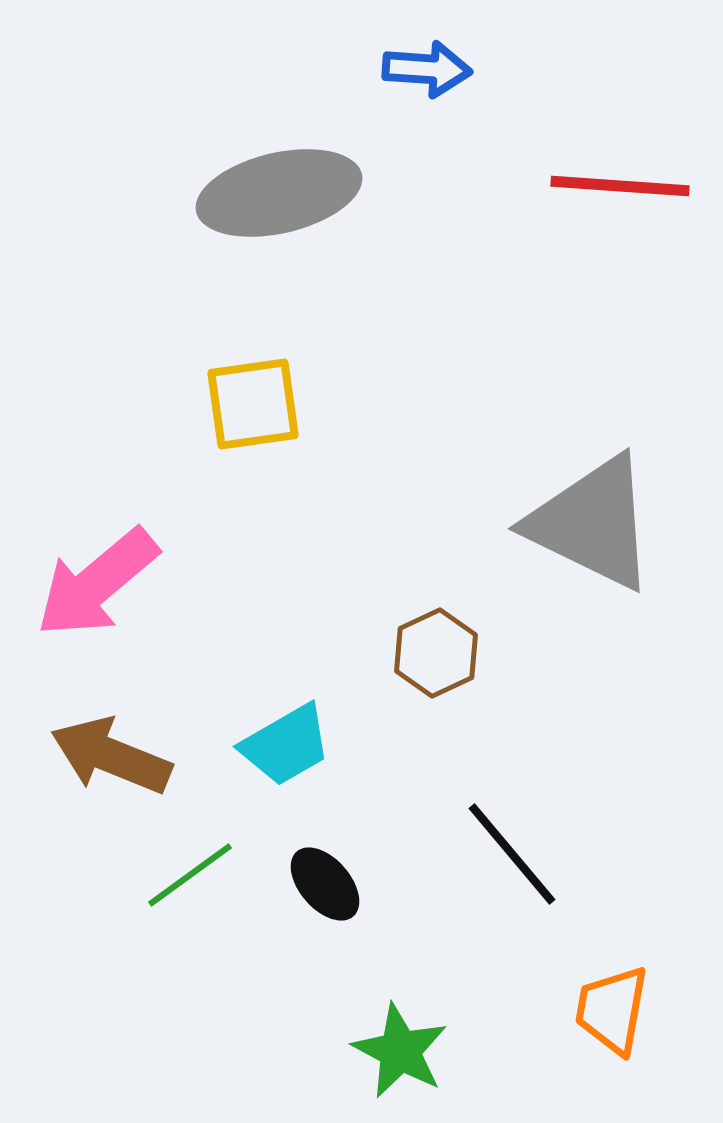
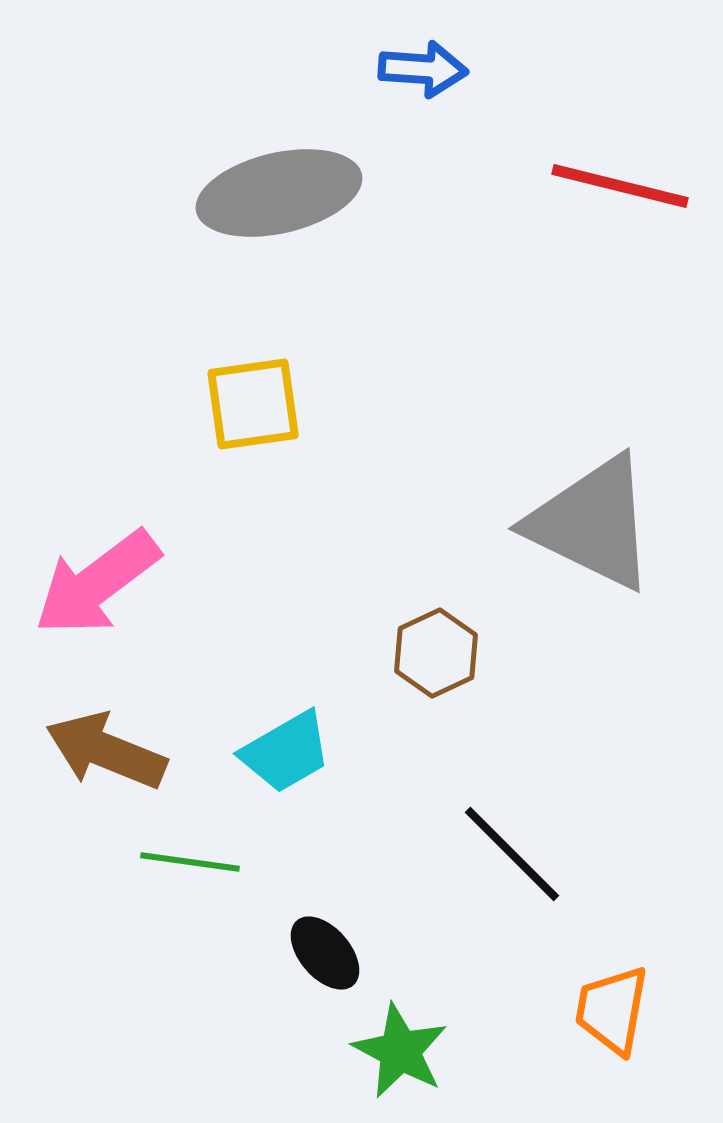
blue arrow: moved 4 px left
red line: rotated 10 degrees clockwise
pink arrow: rotated 3 degrees clockwise
cyan trapezoid: moved 7 px down
brown arrow: moved 5 px left, 5 px up
black line: rotated 5 degrees counterclockwise
green line: moved 13 px up; rotated 44 degrees clockwise
black ellipse: moved 69 px down
